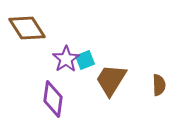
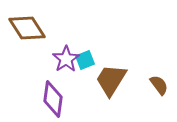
brown semicircle: rotated 35 degrees counterclockwise
